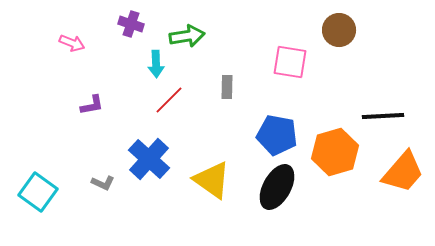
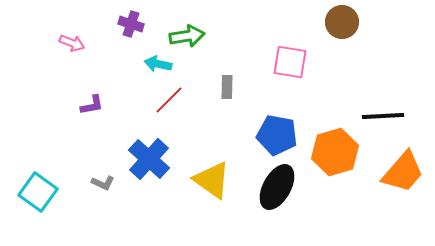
brown circle: moved 3 px right, 8 px up
cyan arrow: moved 2 px right; rotated 104 degrees clockwise
